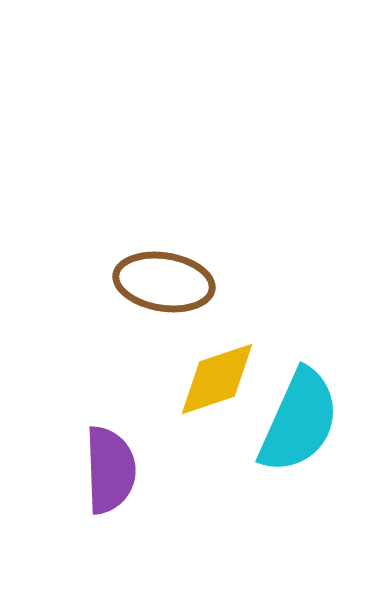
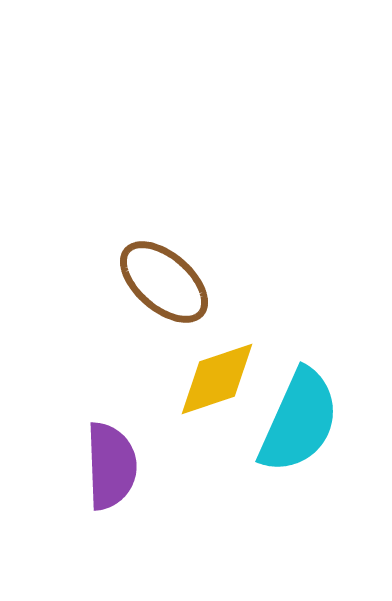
brown ellipse: rotated 32 degrees clockwise
purple semicircle: moved 1 px right, 4 px up
